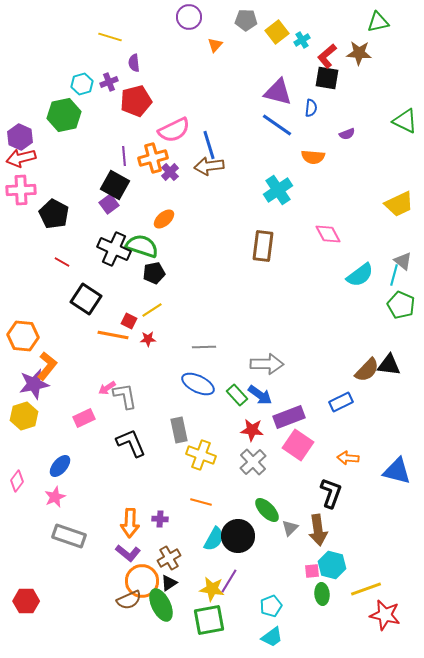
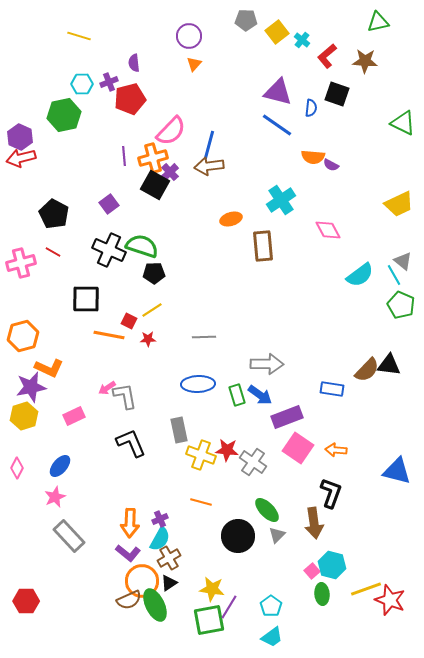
purple circle at (189, 17): moved 19 px down
yellow line at (110, 37): moved 31 px left, 1 px up
cyan cross at (302, 40): rotated 21 degrees counterclockwise
orange triangle at (215, 45): moved 21 px left, 19 px down
brown star at (359, 53): moved 6 px right, 8 px down
black square at (327, 78): moved 10 px right, 16 px down; rotated 10 degrees clockwise
cyan hexagon at (82, 84): rotated 15 degrees clockwise
red pentagon at (136, 101): moved 6 px left, 2 px up
green triangle at (405, 121): moved 2 px left, 2 px down
pink semicircle at (174, 130): moved 3 px left, 1 px down; rotated 20 degrees counterclockwise
purple semicircle at (347, 134): moved 16 px left, 31 px down; rotated 49 degrees clockwise
blue line at (209, 145): rotated 32 degrees clockwise
black square at (115, 185): moved 40 px right
pink cross at (21, 190): moved 73 px down; rotated 12 degrees counterclockwise
cyan cross at (278, 190): moved 3 px right, 10 px down
orange ellipse at (164, 219): moved 67 px right; rotated 25 degrees clockwise
pink diamond at (328, 234): moved 4 px up
brown rectangle at (263, 246): rotated 12 degrees counterclockwise
black cross at (114, 249): moved 5 px left, 1 px down
red line at (62, 262): moved 9 px left, 10 px up
black pentagon at (154, 273): rotated 10 degrees clockwise
cyan line at (394, 275): rotated 45 degrees counterclockwise
black square at (86, 299): rotated 32 degrees counterclockwise
orange line at (113, 335): moved 4 px left
orange hexagon at (23, 336): rotated 20 degrees counterclockwise
gray line at (204, 347): moved 10 px up
orange L-shape at (47, 366): moved 2 px right, 2 px down; rotated 76 degrees clockwise
purple star at (34, 384): moved 3 px left, 3 px down
blue ellipse at (198, 384): rotated 28 degrees counterclockwise
green rectangle at (237, 395): rotated 25 degrees clockwise
blue rectangle at (341, 402): moved 9 px left, 13 px up; rotated 35 degrees clockwise
purple rectangle at (289, 417): moved 2 px left
pink rectangle at (84, 418): moved 10 px left, 2 px up
red star at (252, 430): moved 25 px left, 20 px down
pink square at (298, 445): moved 3 px down
orange arrow at (348, 458): moved 12 px left, 8 px up
gray cross at (253, 462): rotated 12 degrees counterclockwise
pink diamond at (17, 481): moved 13 px up; rotated 10 degrees counterclockwise
purple cross at (160, 519): rotated 28 degrees counterclockwise
gray triangle at (290, 528): moved 13 px left, 7 px down
brown arrow at (318, 530): moved 4 px left, 7 px up
gray rectangle at (69, 536): rotated 28 degrees clockwise
cyan semicircle at (214, 539): moved 54 px left
pink square at (312, 571): rotated 35 degrees counterclockwise
purple line at (229, 581): moved 26 px down
green ellipse at (161, 605): moved 6 px left
cyan pentagon at (271, 606): rotated 15 degrees counterclockwise
red star at (385, 615): moved 5 px right, 15 px up; rotated 8 degrees clockwise
